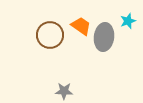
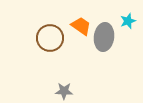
brown circle: moved 3 px down
